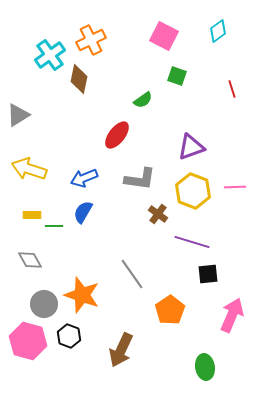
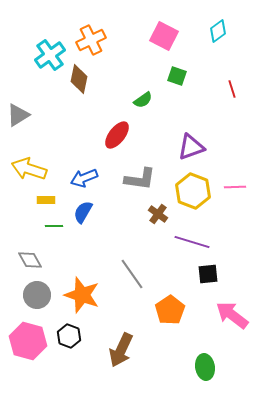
yellow rectangle: moved 14 px right, 15 px up
gray circle: moved 7 px left, 9 px up
pink arrow: rotated 76 degrees counterclockwise
